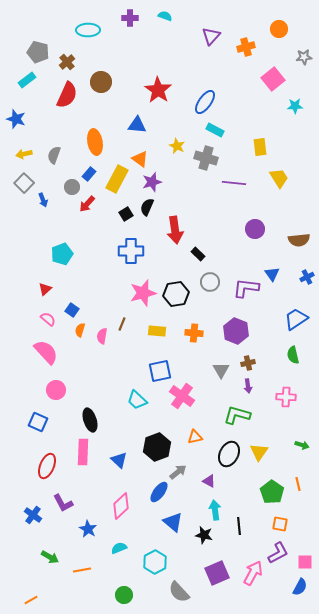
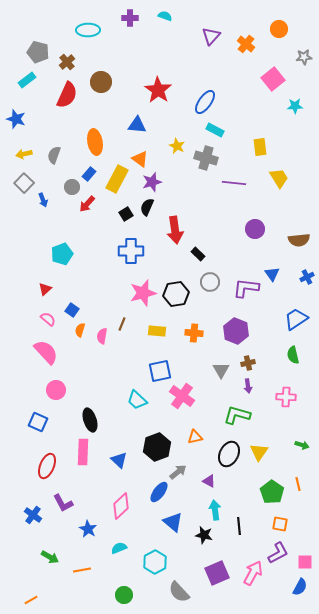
orange cross at (246, 47): moved 3 px up; rotated 36 degrees counterclockwise
